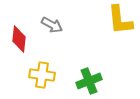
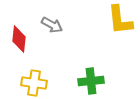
yellow cross: moved 8 px left, 8 px down
green cross: moved 2 px right; rotated 15 degrees clockwise
